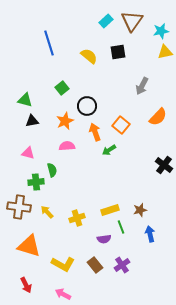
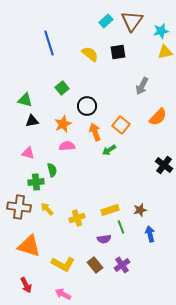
yellow semicircle: moved 1 px right, 2 px up
orange star: moved 2 px left, 3 px down
yellow arrow: moved 3 px up
